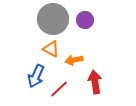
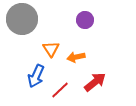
gray circle: moved 31 px left
orange triangle: rotated 30 degrees clockwise
orange arrow: moved 2 px right, 3 px up
red arrow: rotated 60 degrees clockwise
red line: moved 1 px right, 1 px down
